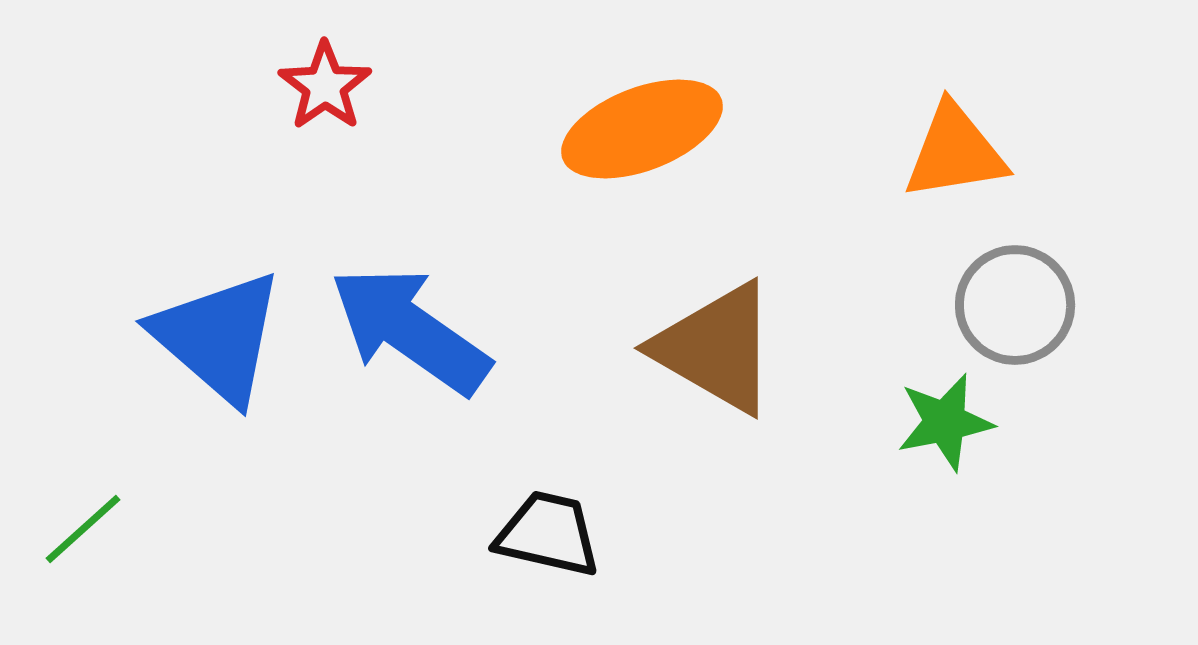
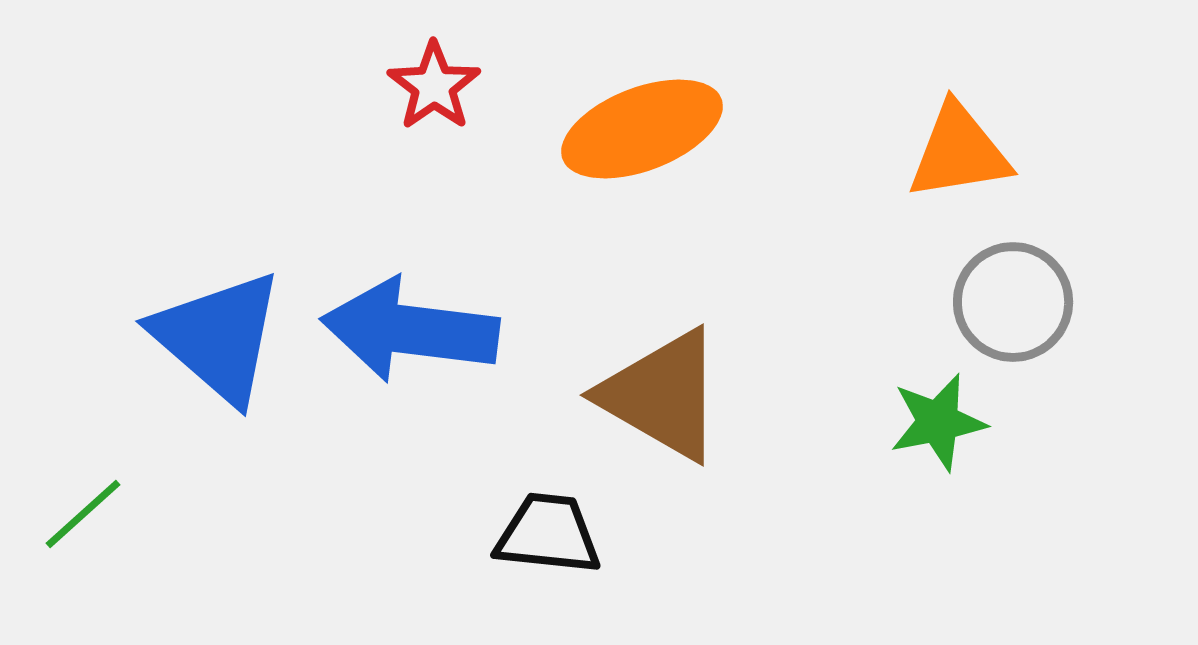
red star: moved 109 px right
orange triangle: moved 4 px right
gray circle: moved 2 px left, 3 px up
blue arrow: rotated 28 degrees counterclockwise
brown triangle: moved 54 px left, 47 px down
green star: moved 7 px left
green line: moved 15 px up
black trapezoid: rotated 7 degrees counterclockwise
